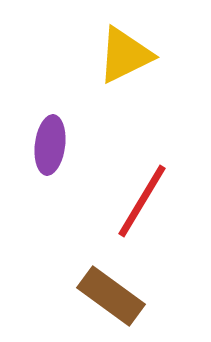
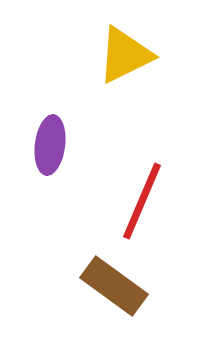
red line: rotated 8 degrees counterclockwise
brown rectangle: moved 3 px right, 10 px up
